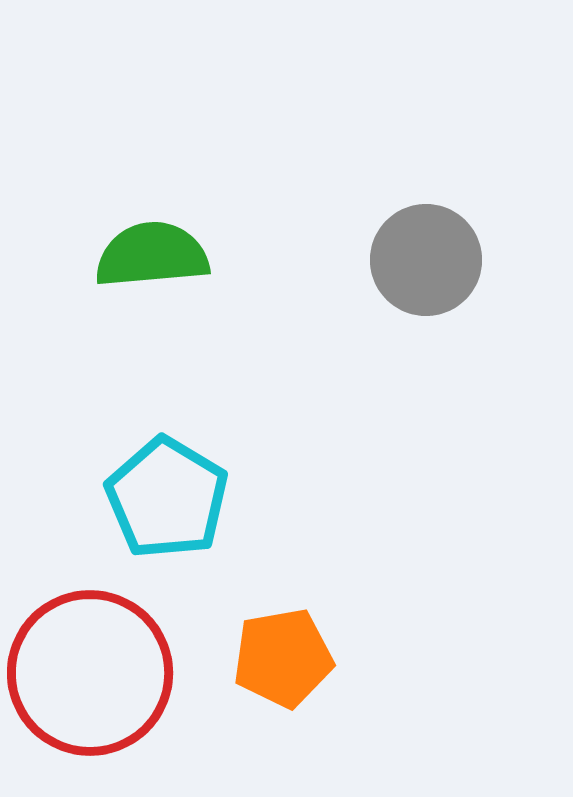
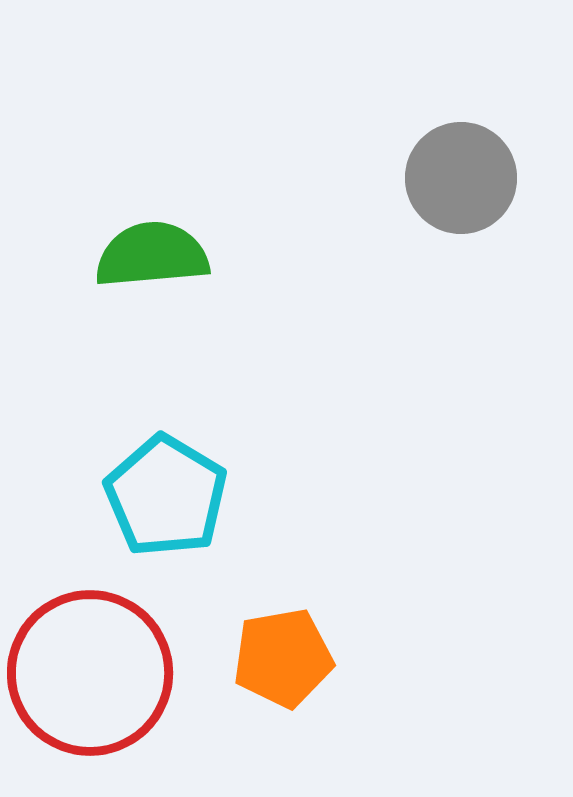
gray circle: moved 35 px right, 82 px up
cyan pentagon: moved 1 px left, 2 px up
